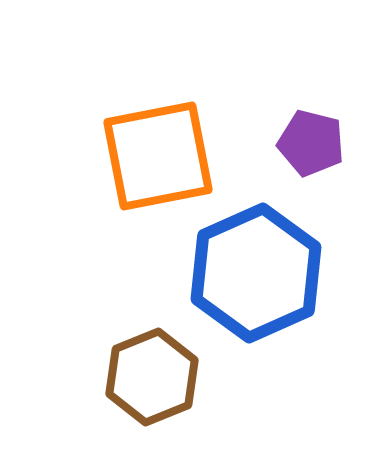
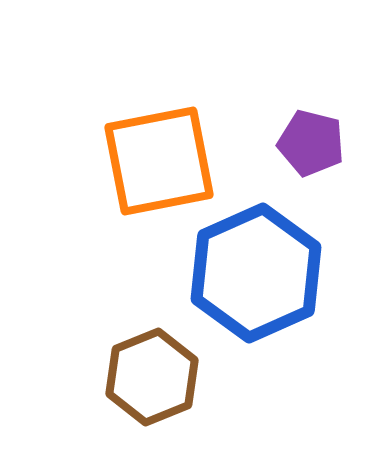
orange square: moved 1 px right, 5 px down
